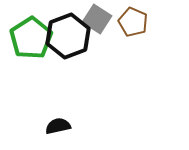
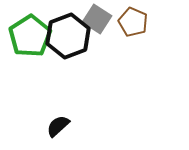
green pentagon: moved 1 px left, 2 px up
black semicircle: rotated 30 degrees counterclockwise
